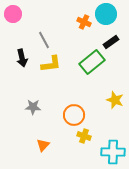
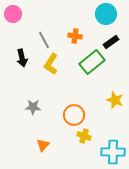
orange cross: moved 9 px left, 14 px down; rotated 16 degrees counterclockwise
yellow L-shape: rotated 130 degrees clockwise
